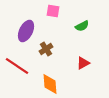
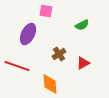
pink square: moved 7 px left
green semicircle: moved 1 px up
purple ellipse: moved 2 px right, 3 px down
brown cross: moved 13 px right, 5 px down
red line: rotated 15 degrees counterclockwise
